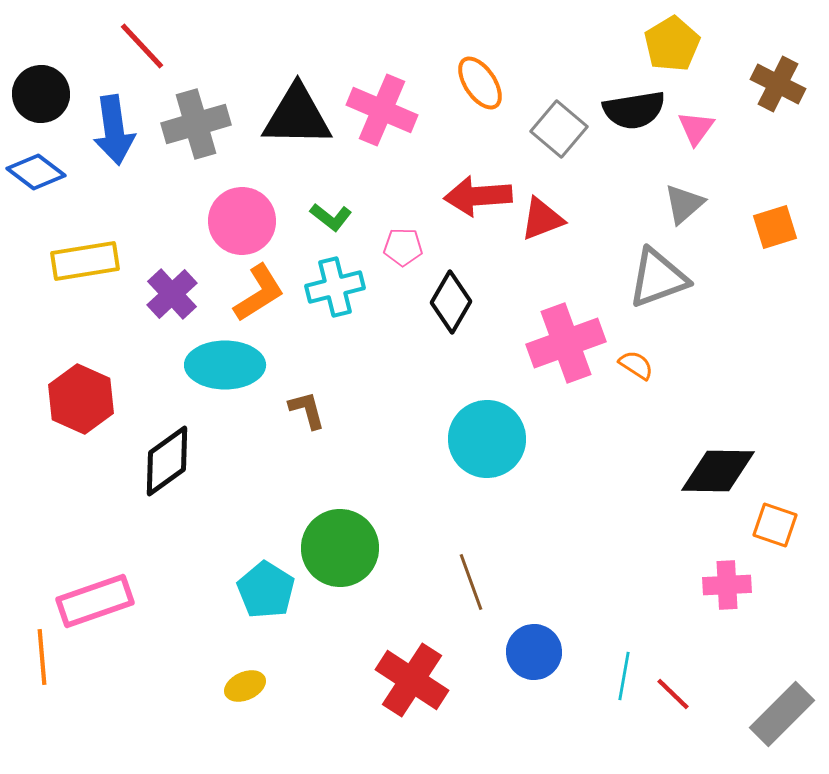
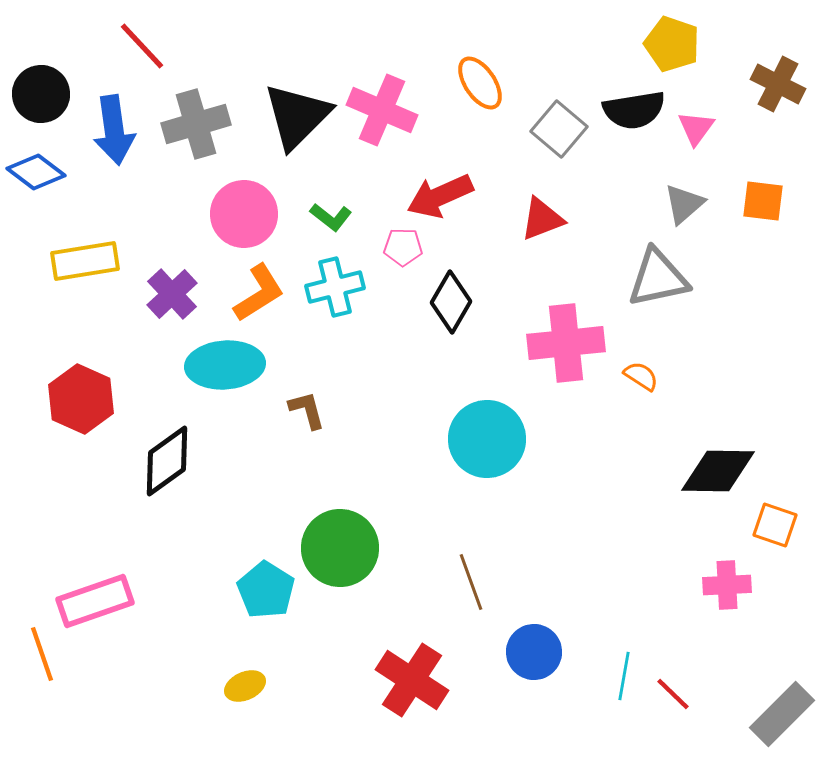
yellow pentagon at (672, 44): rotated 22 degrees counterclockwise
black triangle at (297, 116): rotated 46 degrees counterclockwise
red arrow at (478, 196): moved 38 px left; rotated 20 degrees counterclockwise
pink circle at (242, 221): moved 2 px right, 7 px up
orange square at (775, 227): moved 12 px left, 26 px up; rotated 24 degrees clockwise
gray triangle at (658, 278): rotated 8 degrees clockwise
pink cross at (566, 343): rotated 14 degrees clockwise
cyan ellipse at (225, 365): rotated 4 degrees counterclockwise
orange semicircle at (636, 365): moved 5 px right, 11 px down
orange line at (42, 657): moved 3 px up; rotated 14 degrees counterclockwise
